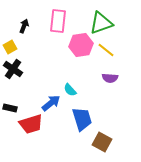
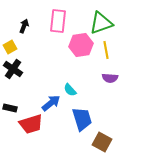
yellow line: rotated 42 degrees clockwise
